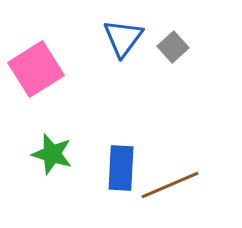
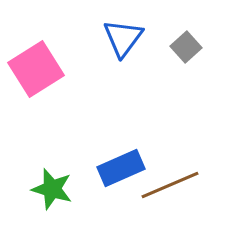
gray square: moved 13 px right
green star: moved 35 px down
blue rectangle: rotated 63 degrees clockwise
